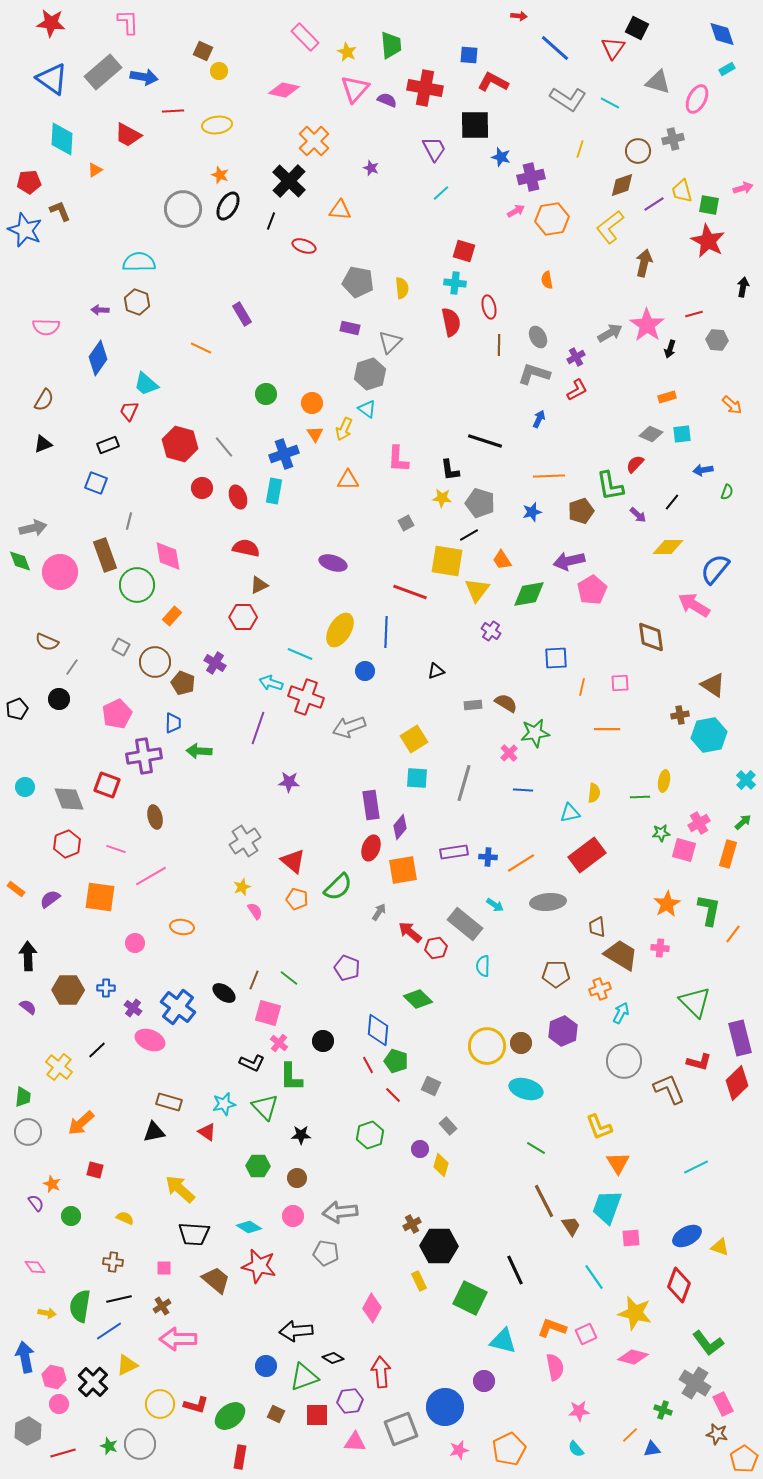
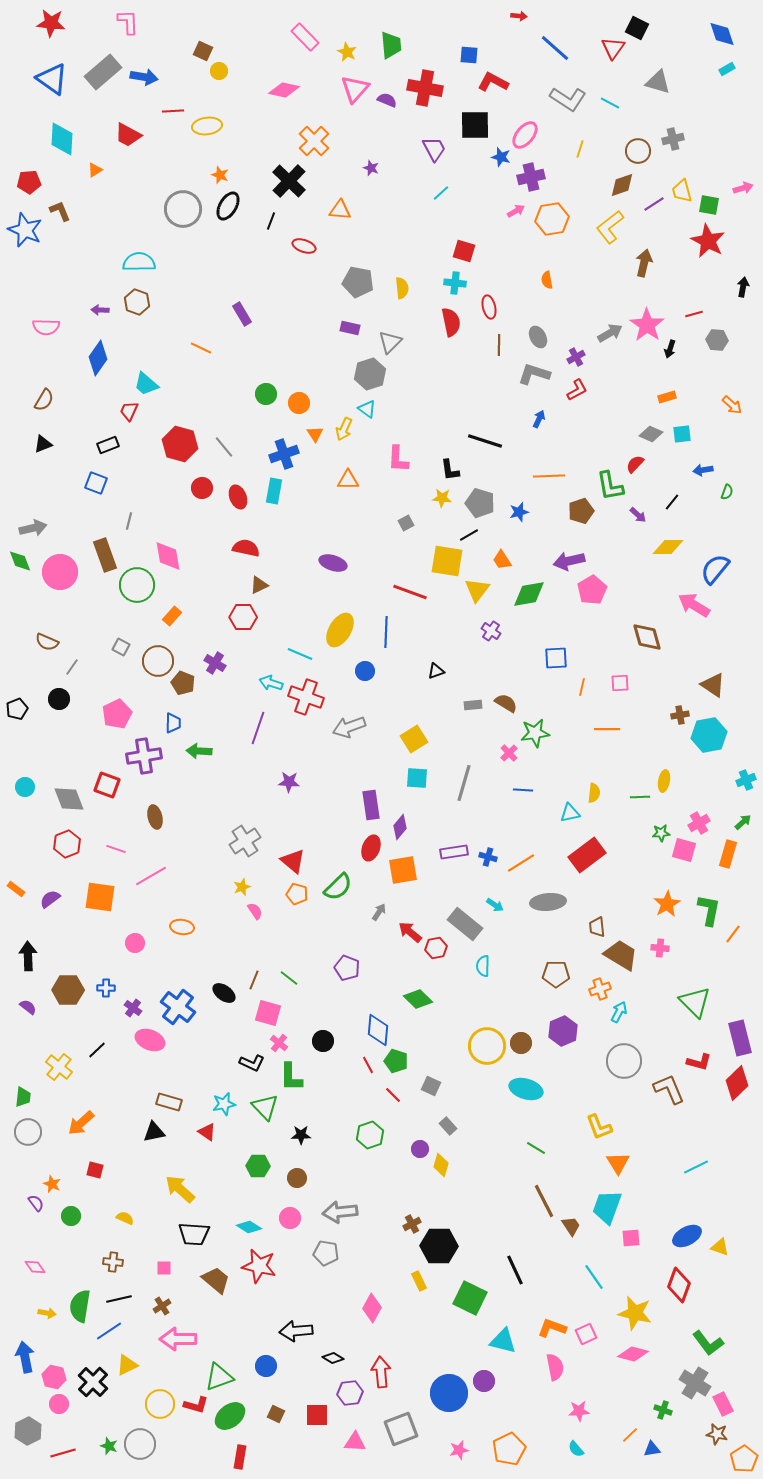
pink ellipse at (697, 99): moved 172 px left, 36 px down; rotated 12 degrees clockwise
yellow ellipse at (217, 125): moved 10 px left, 1 px down
orange circle at (312, 403): moved 13 px left
blue star at (532, 512): moved 13 px left
brown diamond at (651, 637): moved 4 px left; rotated 8 degrees counterclockwise
brown circle at (155, 662): moved 3 px right, 1 px up
cyan cross at (746, 780): rotated 24 degrees clockwise
blue cross at (488, 857): rotated 12 degrees clockwise
orange pentagon at (297, 899): moved 5 px up
cyan arrow at (621, 1013): moved 2 px left, 1 px up
pink circle at (293, 1216): moved 3 px left, 2 px down
pink diamond at (633, 1357): moved 3 px up
green triangle at (304, 1377): moved 85 px left
purple hexagon at (350, 1401): moved 8 px up
blue circle at (445, 1407): moved 4 px right, 14 px up
